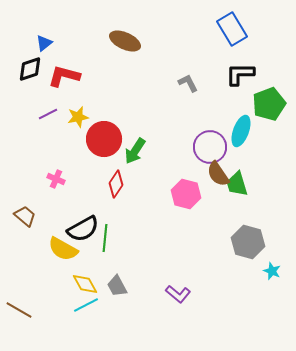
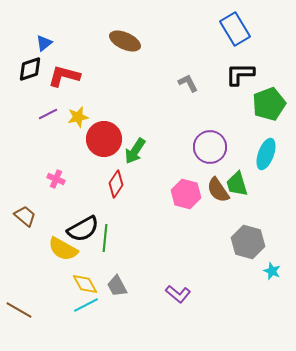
blue rectangle: moved 3 px right
cyan ellipse: moved 25 px right, 23 px down
brown semicircle: moved 16 px down
